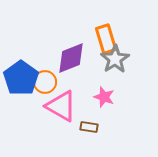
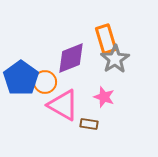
pink triangle: moved 2 px right, 1 px up
brown rectangle: moved 3 px up
